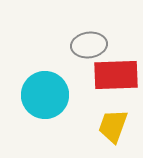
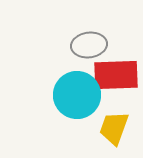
cyan circle: moved 32 px right
yellow trapezoid: moved 1 px right, 2 px down
